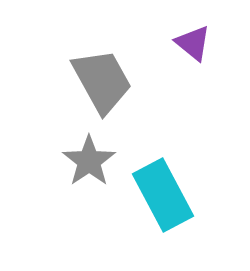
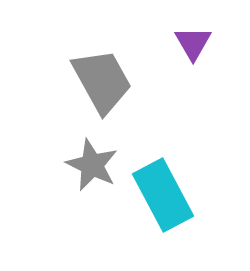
purple triangle: rotated 21 degrees clockwise
gray star: moved 3 px right, 4 px down; rotated 12 degrees counterclockwise
